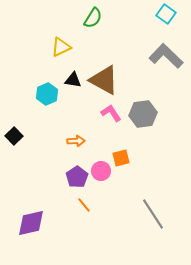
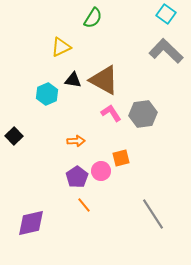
gray L-shape: moved 5 px up
